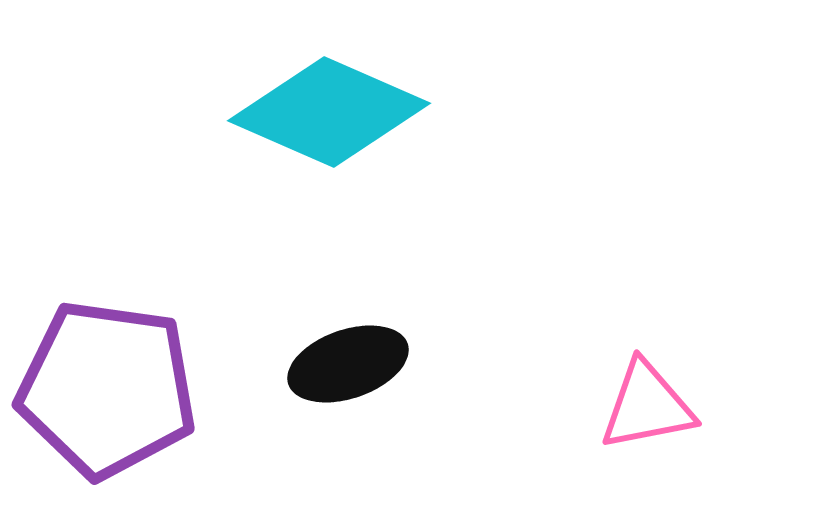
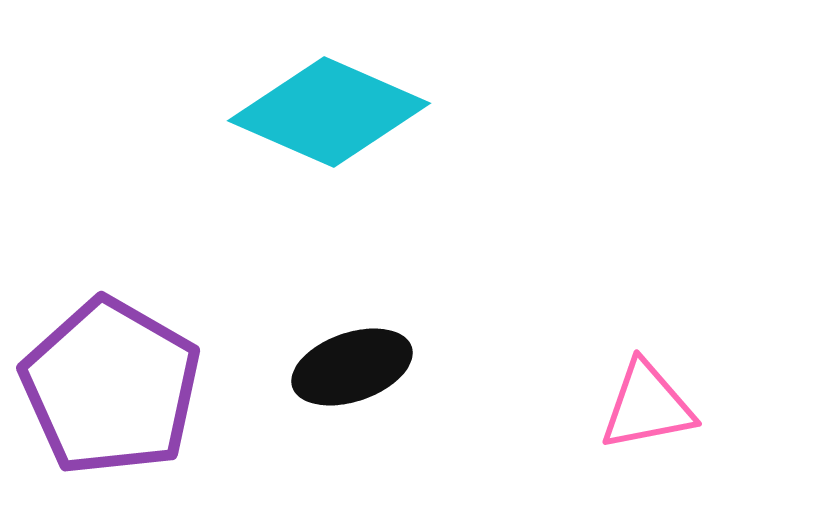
black ellipse: moved 4 px right, 3 px down
purple pentagon: moved 4 px right, 2 px up; rotated 22 degrees clockwise
